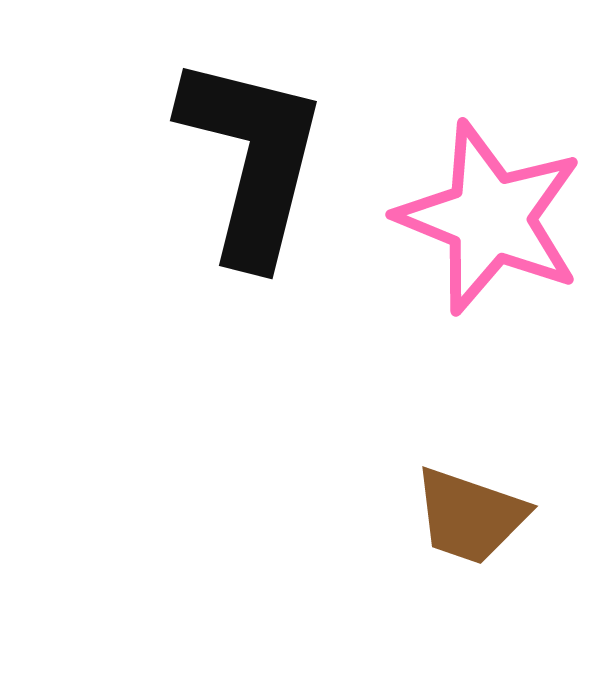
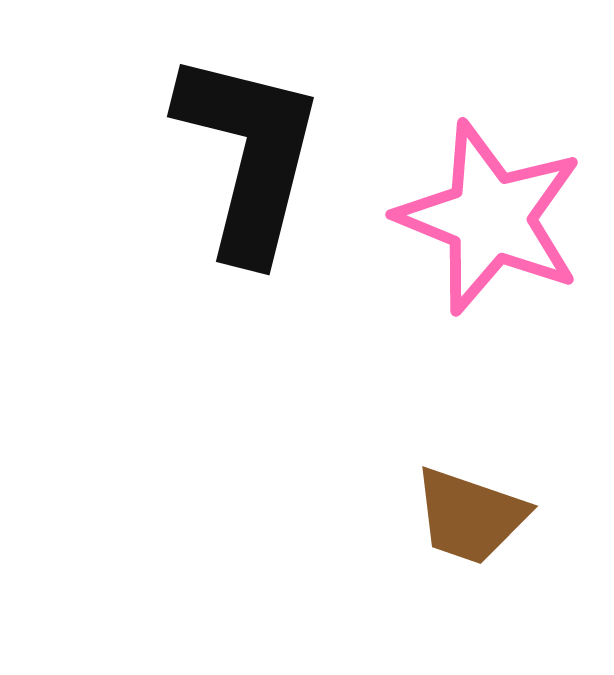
black L-shape: moved 3 px left, 4 px up
